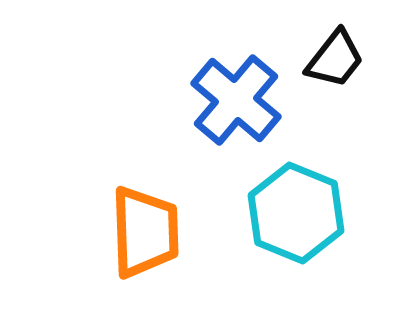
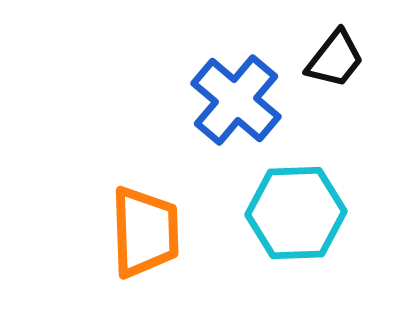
cyan hexagon: rotated 24 degrees counterclockwise
